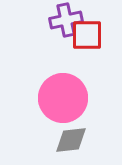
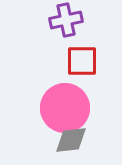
red square: moved 5 px left, 26 px down
pink circle: moved 2 px right, 10 px down
